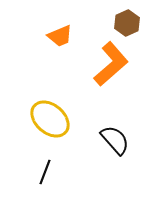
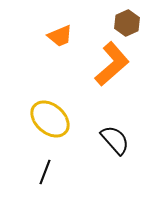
orange L-shape: moved 1 px right
